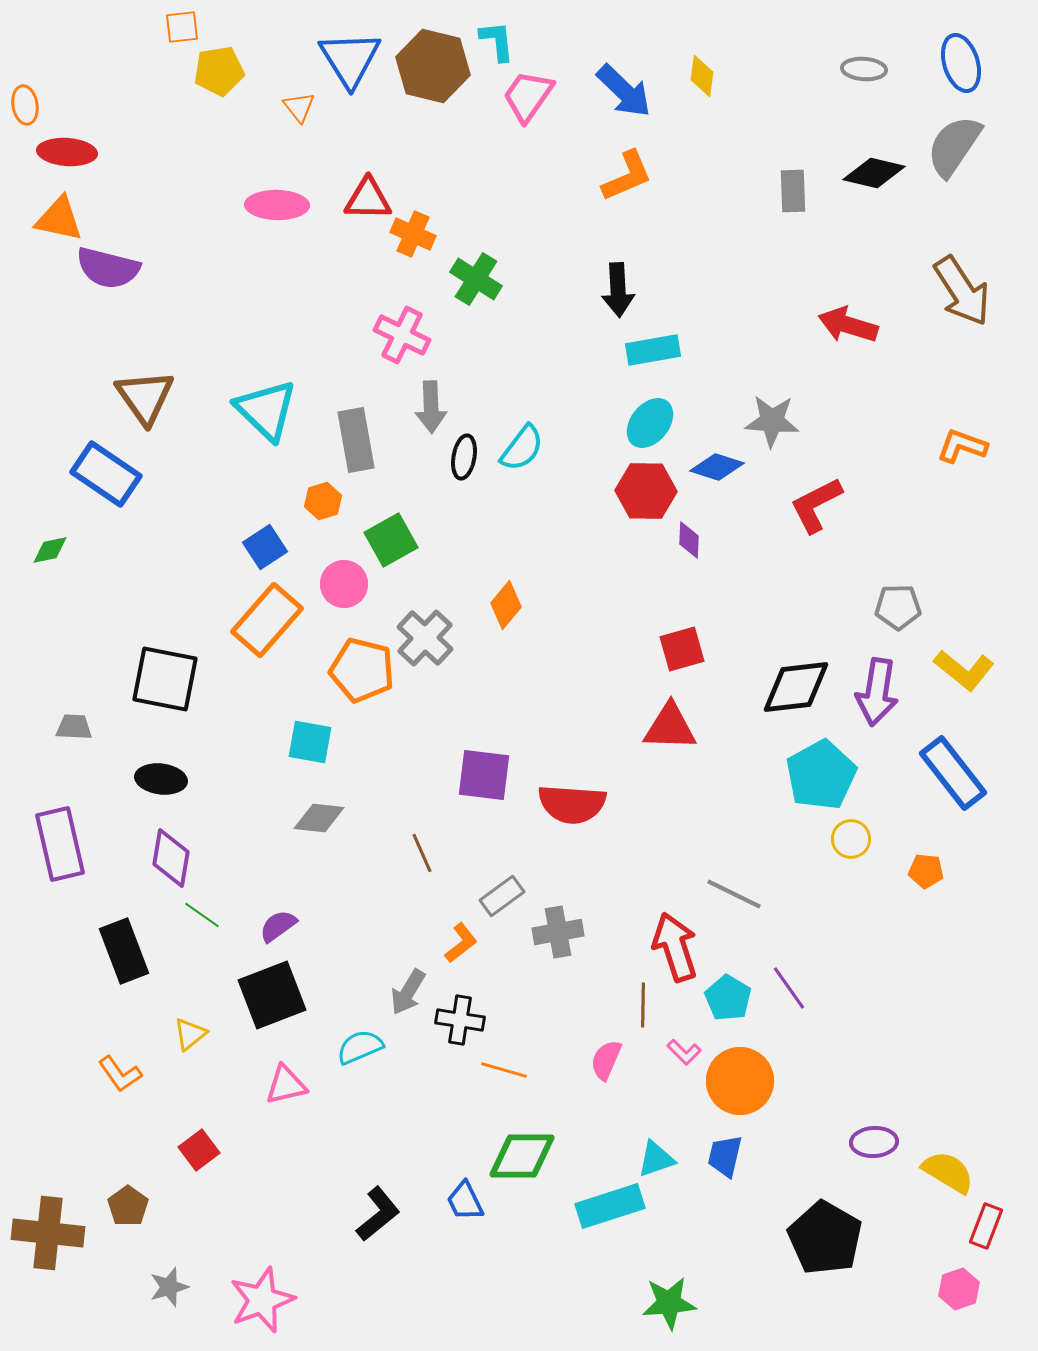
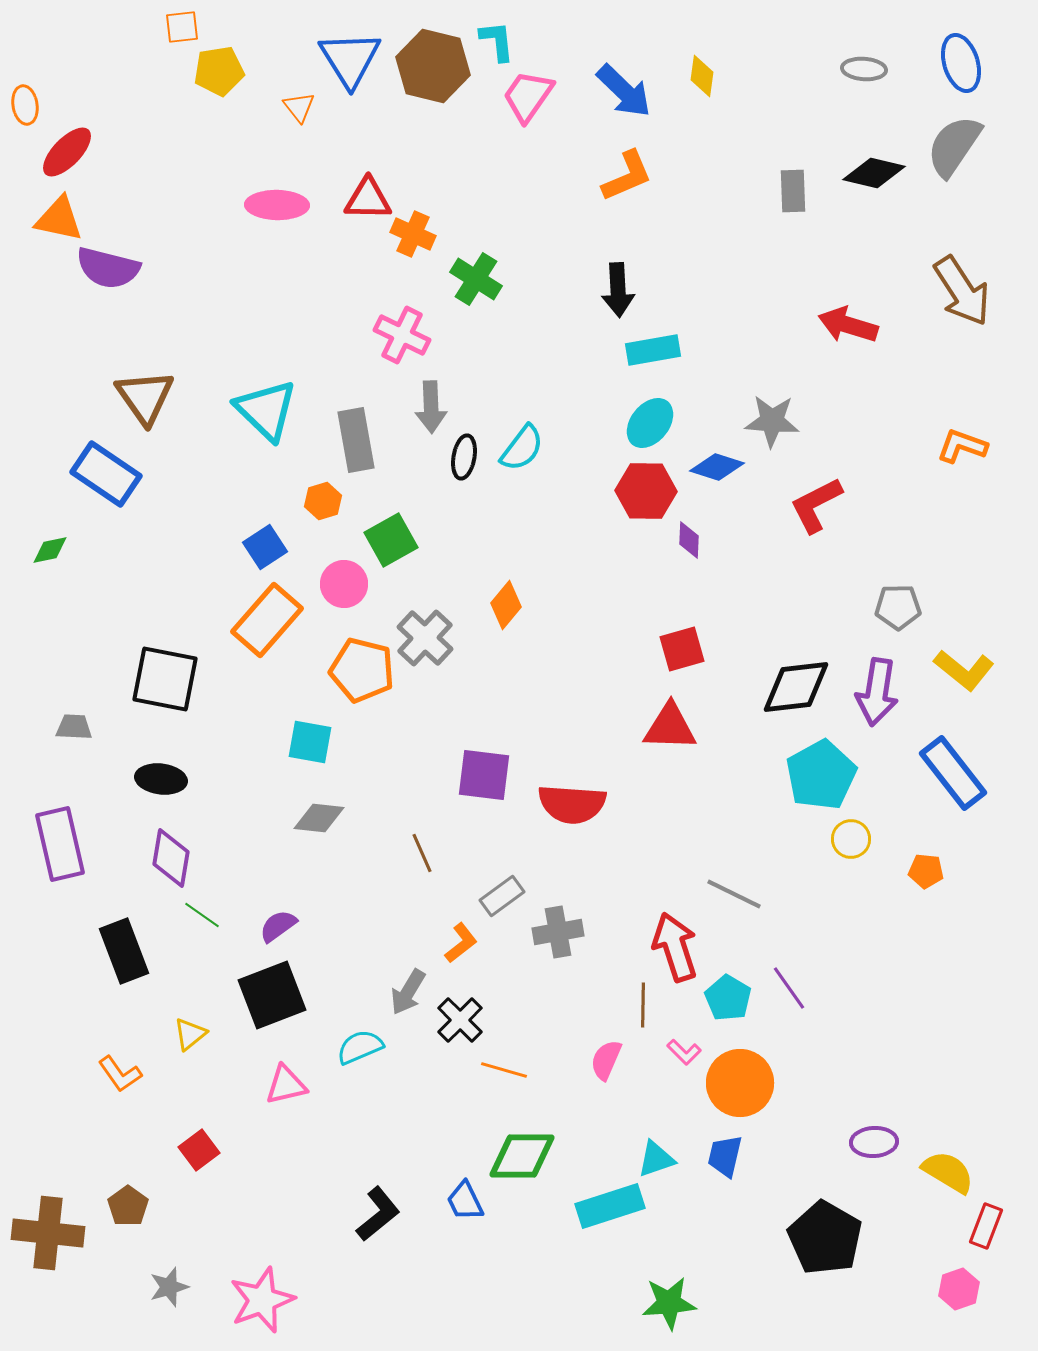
red ellipse at (67, 152): rotated 50 degrees counterclockwise
black cross at (460, 1020): rotated 36 degrees clockwise
orange circle at (740, 1081): moved 2 px down
